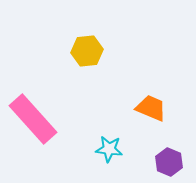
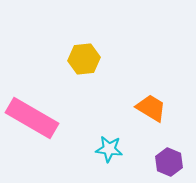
yellow hexagon: moved 3 px left, 8 px down
orange trapezoid: rotated 8 degrees clockwise
pink rectangle: moved 1 px left, 1 px up; rotated 18 degrees counterclockwise
